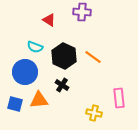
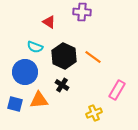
red triangle: moved 2 px down
pink rectangle: moved 2 px left, 8 px up; rotated 36 degrees clockwise
yellow cross: rotated 35 degrees counterclockwise
